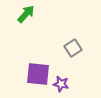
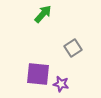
green arrow: moved 17 px right
